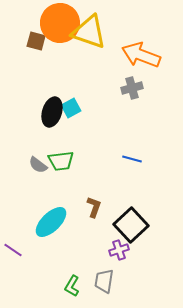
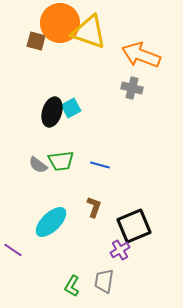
gray cross: rotated 30 degrees clockwise
blue line: moved 32 px left, 6 px down
black square: moved 3 px right, 1 px down; rotated 20 degrees clockwise
purple cross: moved 1 px right; rotated 12 degrees counterclockwise
